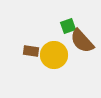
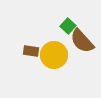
green square: rotated 28 degrees counterclockwise
